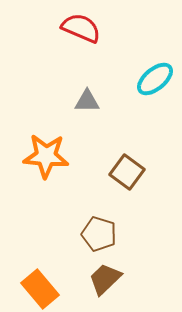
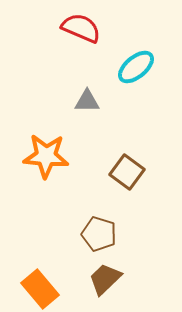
cyan ellipse: moved 19 px left, 12 px up
